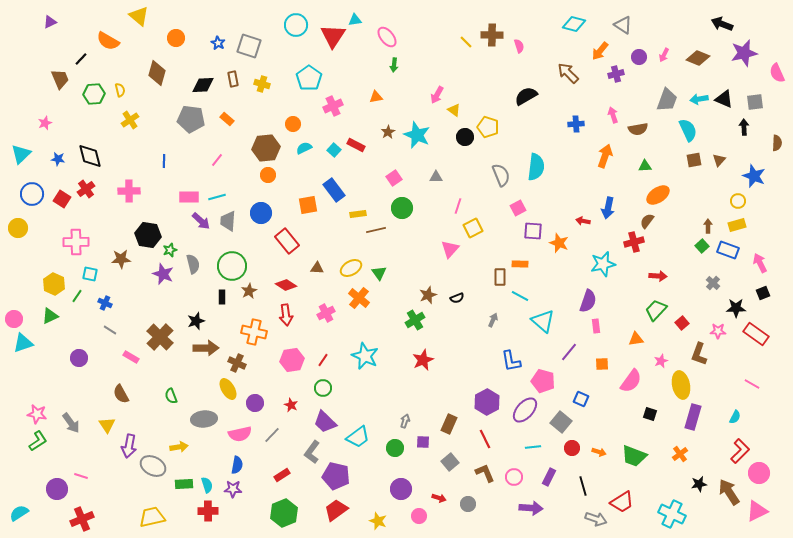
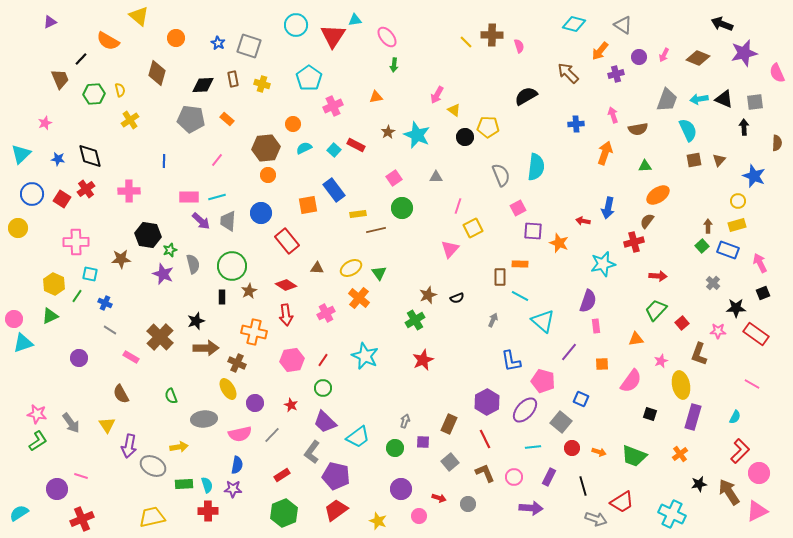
yellow pentagon at (488, 127): rotated 15 degrees counterclockwise
orange arrow at (605, 156): moved 3 px up
